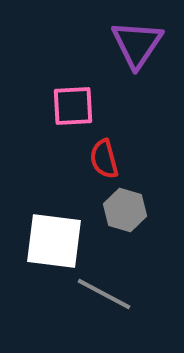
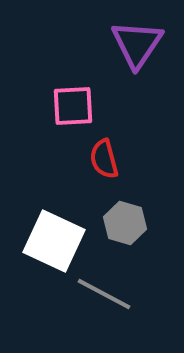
gray hexagon: moved 13 px down
white square: rotated 18 degrees clockwise
